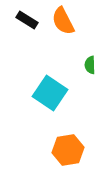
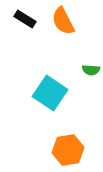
black rectangle: moved 2 px left, 1 px up
green semicircle: moved 1 px right, 5 px down; rotated 84 degrees counterclockwise
